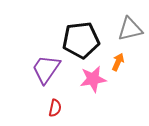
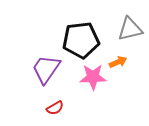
orange arrow: rotated 42 degrees clockwise
pink star: moved 2 px up; rotated 8 degrees clockwise
red semicircle: rotated 48 degrees clockwise
